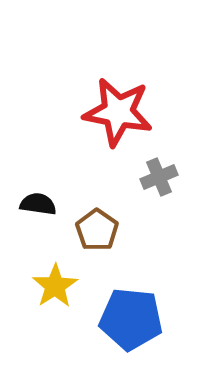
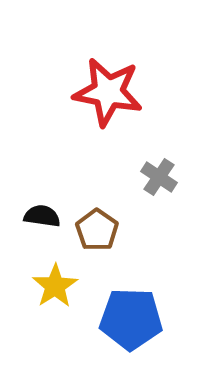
red star: moved 10 px left, 20 px up
gray cross: rotated 33 degrees counterclockwise
black semicircle: moved 4 px right, 12 px down
blue pentagon: rotated 4 degrees counterclockwise
